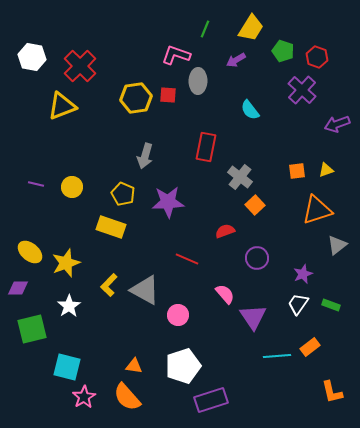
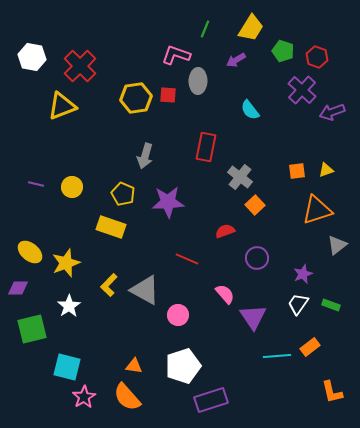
purple arrow at (337, 124): moved 5 px left, 12 px up
